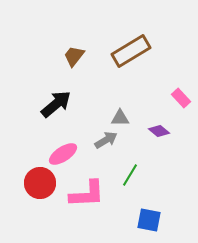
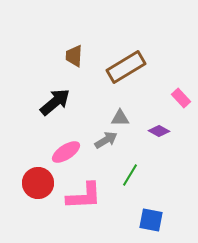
brown rectangle: moved 5 px left, 16 px down
brown trapezoid: rotated 35 degrees counterclockwise
black arrow: moved 1 px left, 2 px up
purple diamond: rotated 10 degrees counterclockwise
pink ellipse: moved 3 px right, 2 px up
red circle: moved 2 px left
pink L-shape: moved 3 px left, 2 px down
blue square: moved 2 px right
